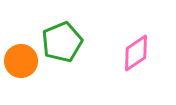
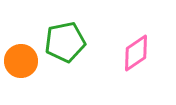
green pentagon: moved 3 px right; rotated 12 degrees clockwise
